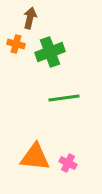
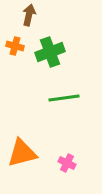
brown arrow: moved 1 px left, 3 px up
orange cross: moved 1 px left, 2 px down
orange triangle: moved 13 px left, 4 px up; rotated 20 degrees counterclockwise
pink cross: moved 1 px left
